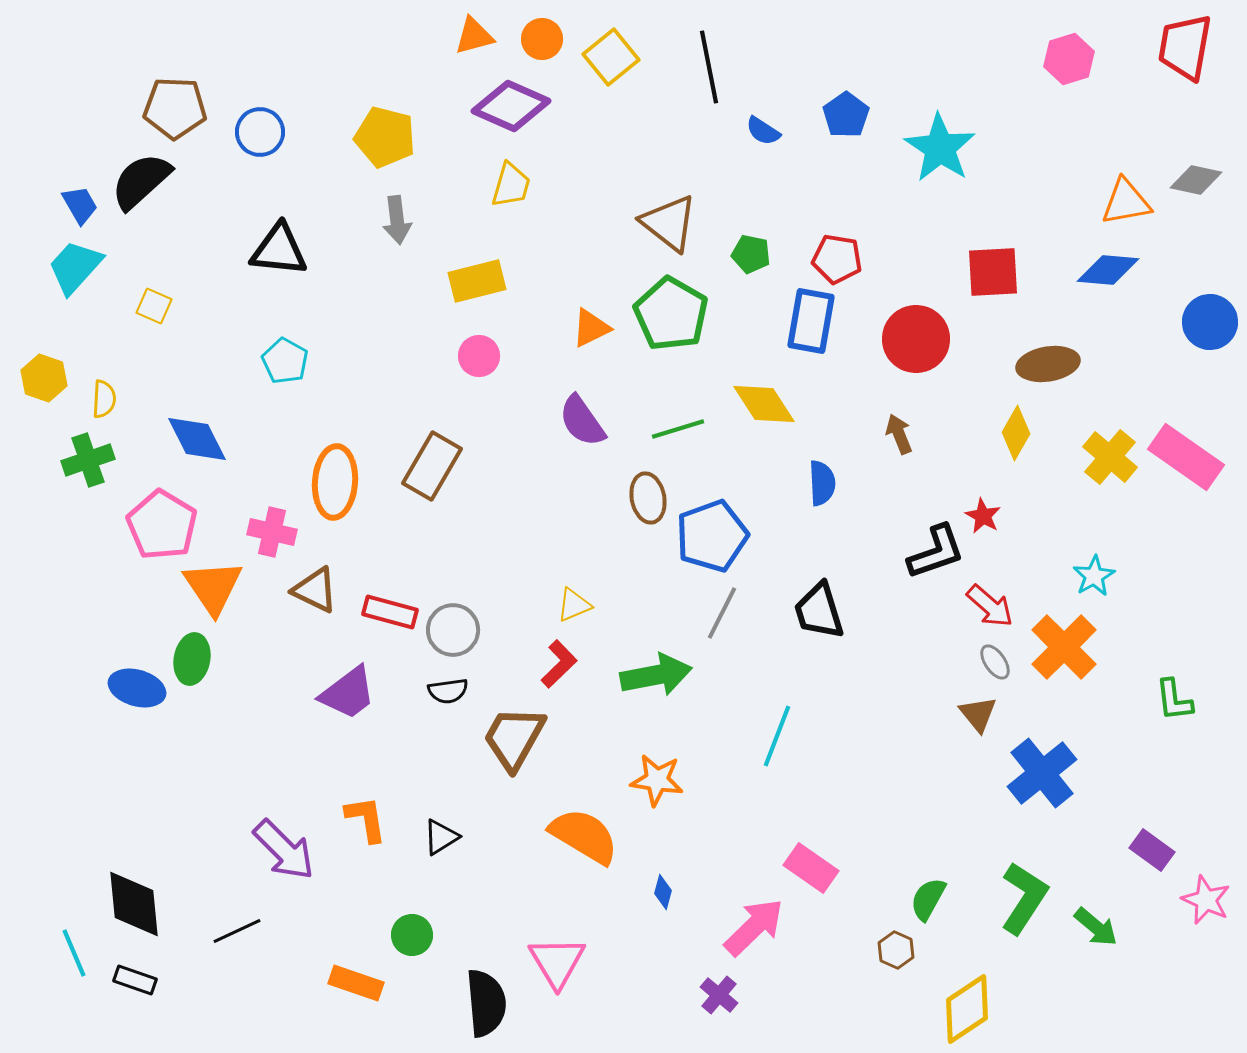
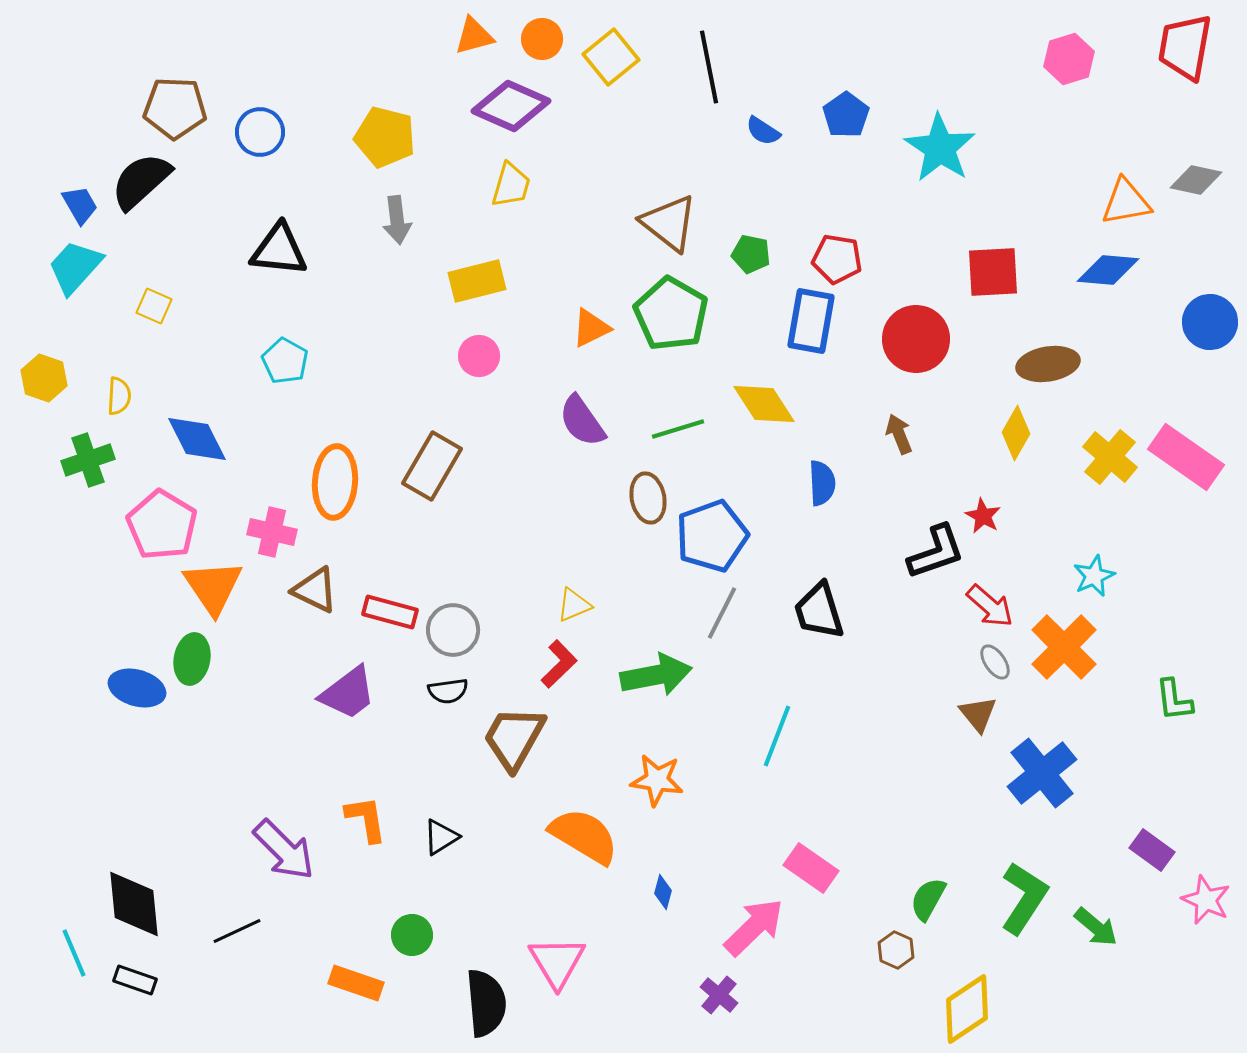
yellow semicircle at (104, 399): moved 15 px right, 3 px up
cyan star at (1094, 576): rotated 6 degrees clockwise
